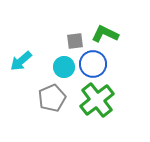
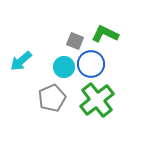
gray square: rotated 30 degrees clockwise
blue circle: moved 2 px left
